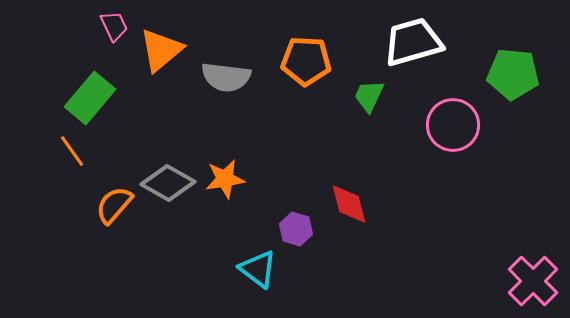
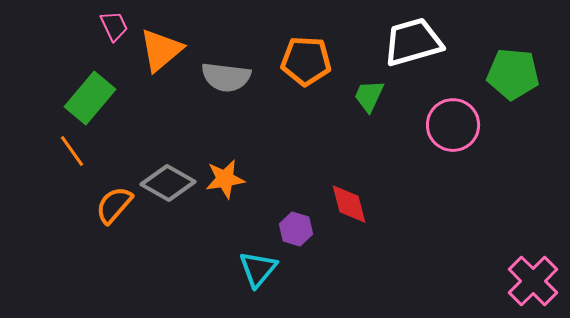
cyan triangle: rotated 33 degrees clockwise
